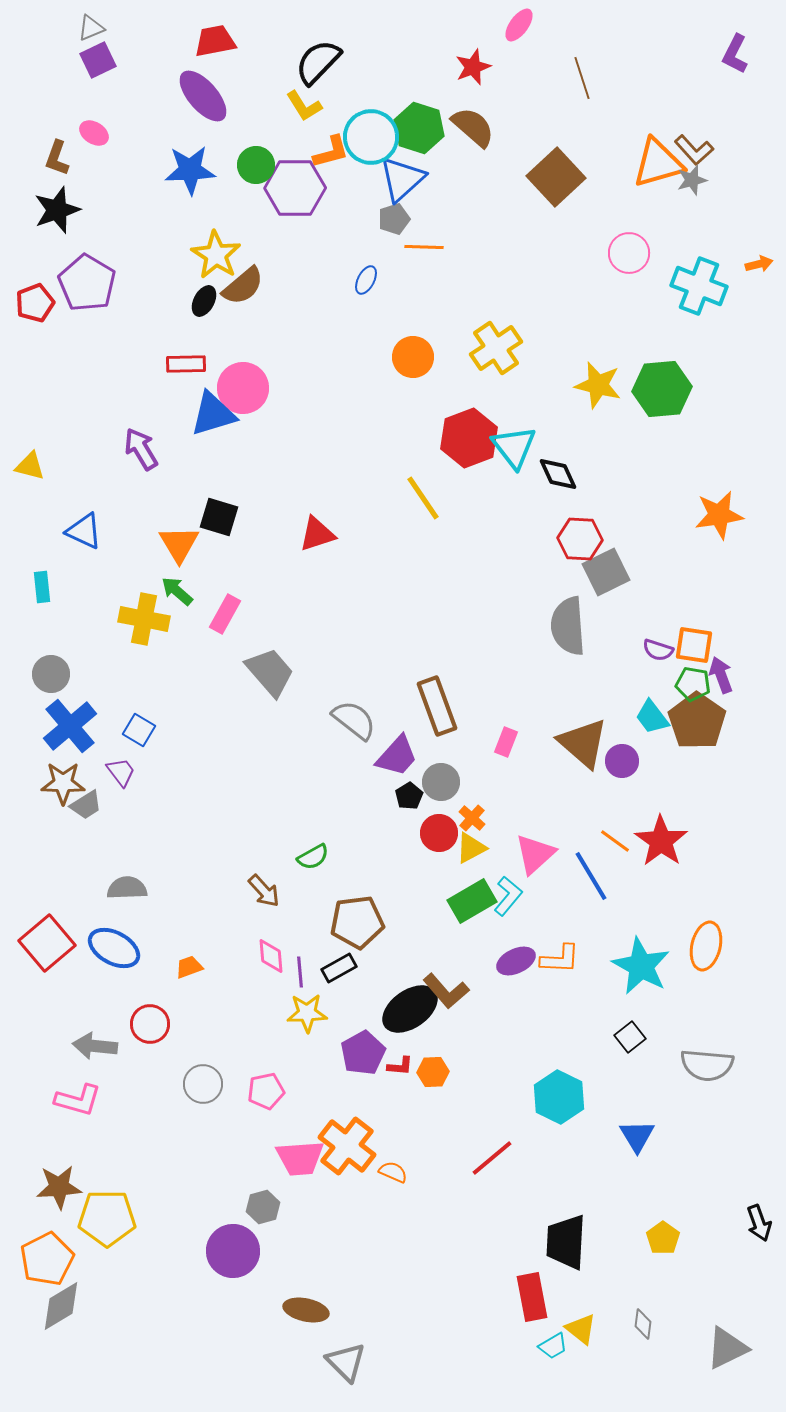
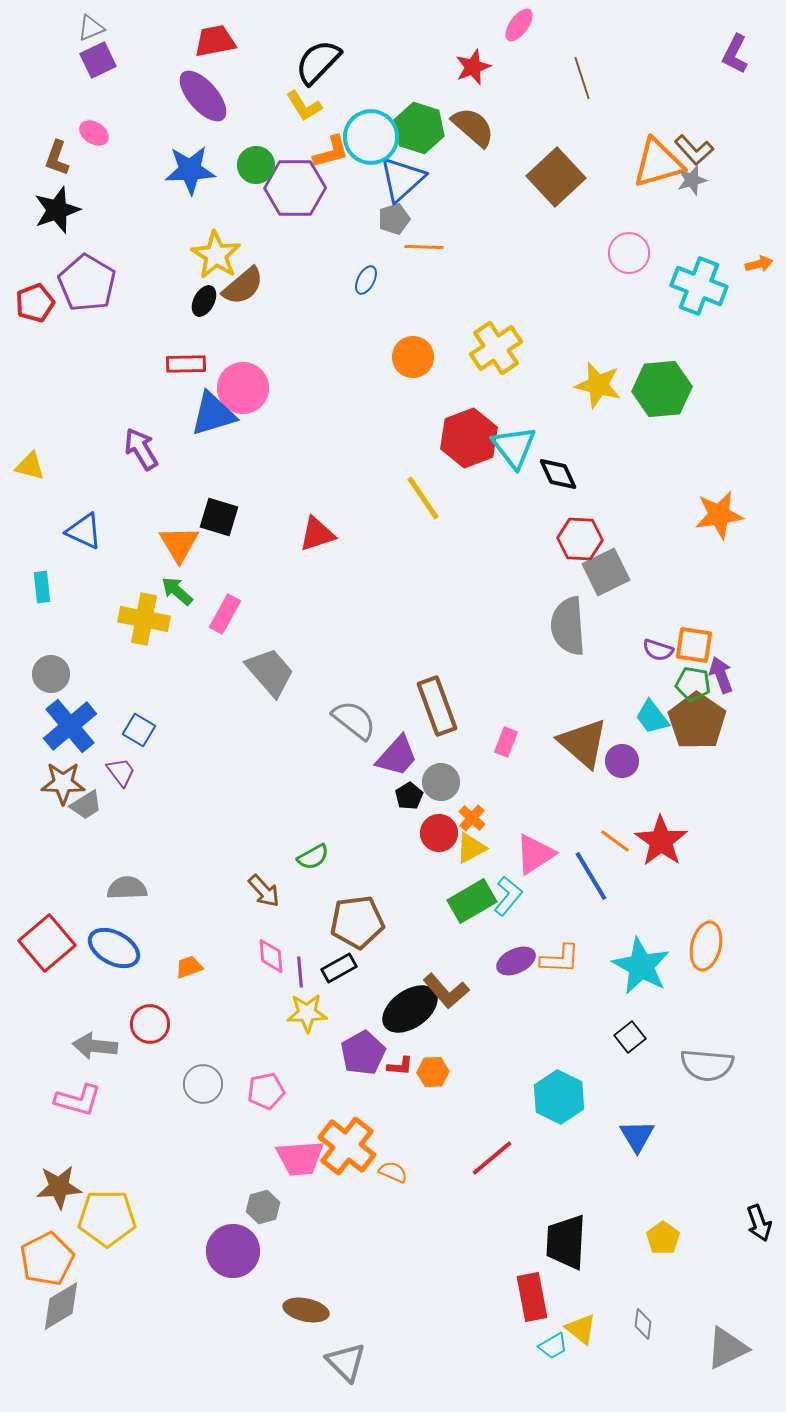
pink triangle at (535, 854): rotated 9 degrees clockwise
